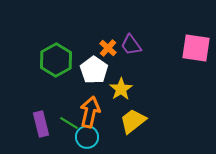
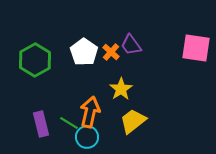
orange cross: moved 3 px right, 4 px down
green hexagon: moved 21 px left
white pentagon: moved 10 px left, 18 px up
